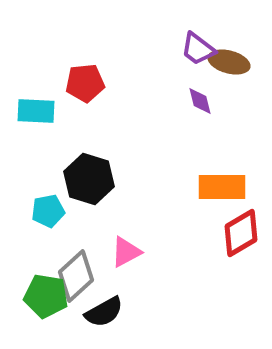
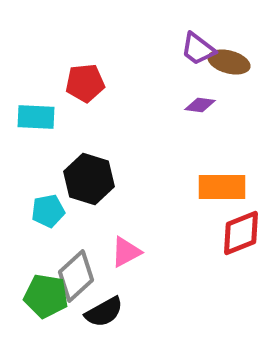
purple diamond: moved 4 px down; rotated 68 degrees counterclockwise
cyan rectangle: moved 6 px down
red diamond: rotated 9 degrees clockwise
